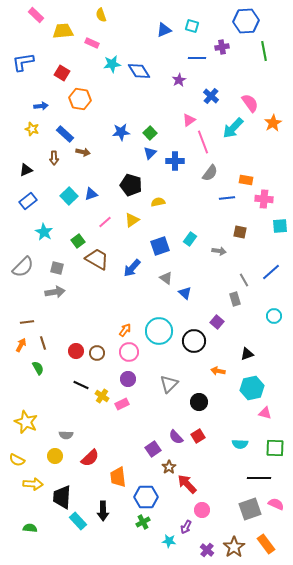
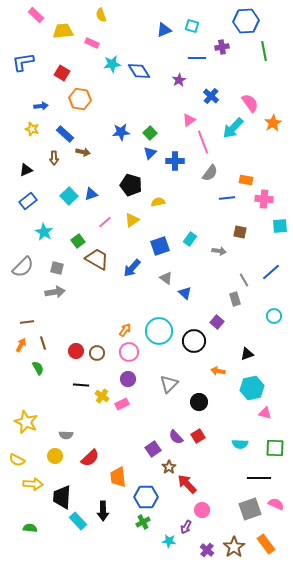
black line at (81, 385): rotated 21 degrees counterclockwise
